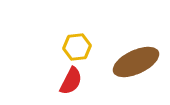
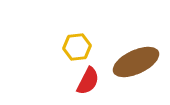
red semicircle: moved 17 px right
